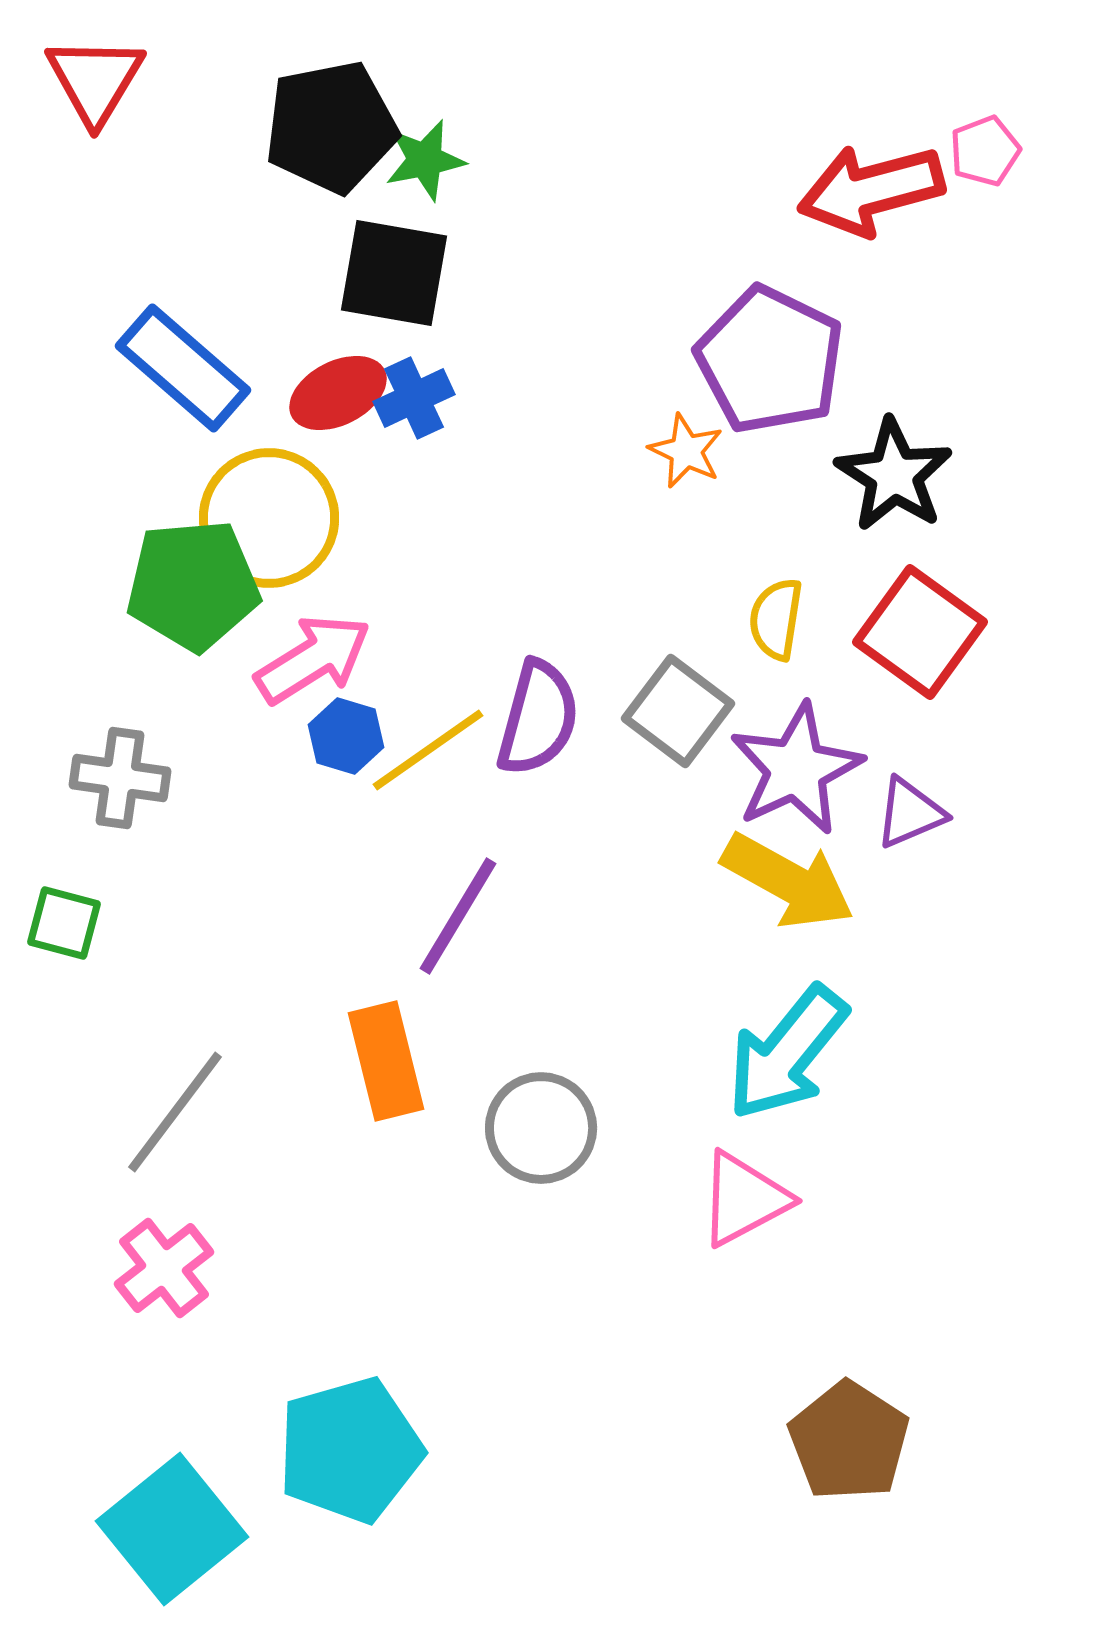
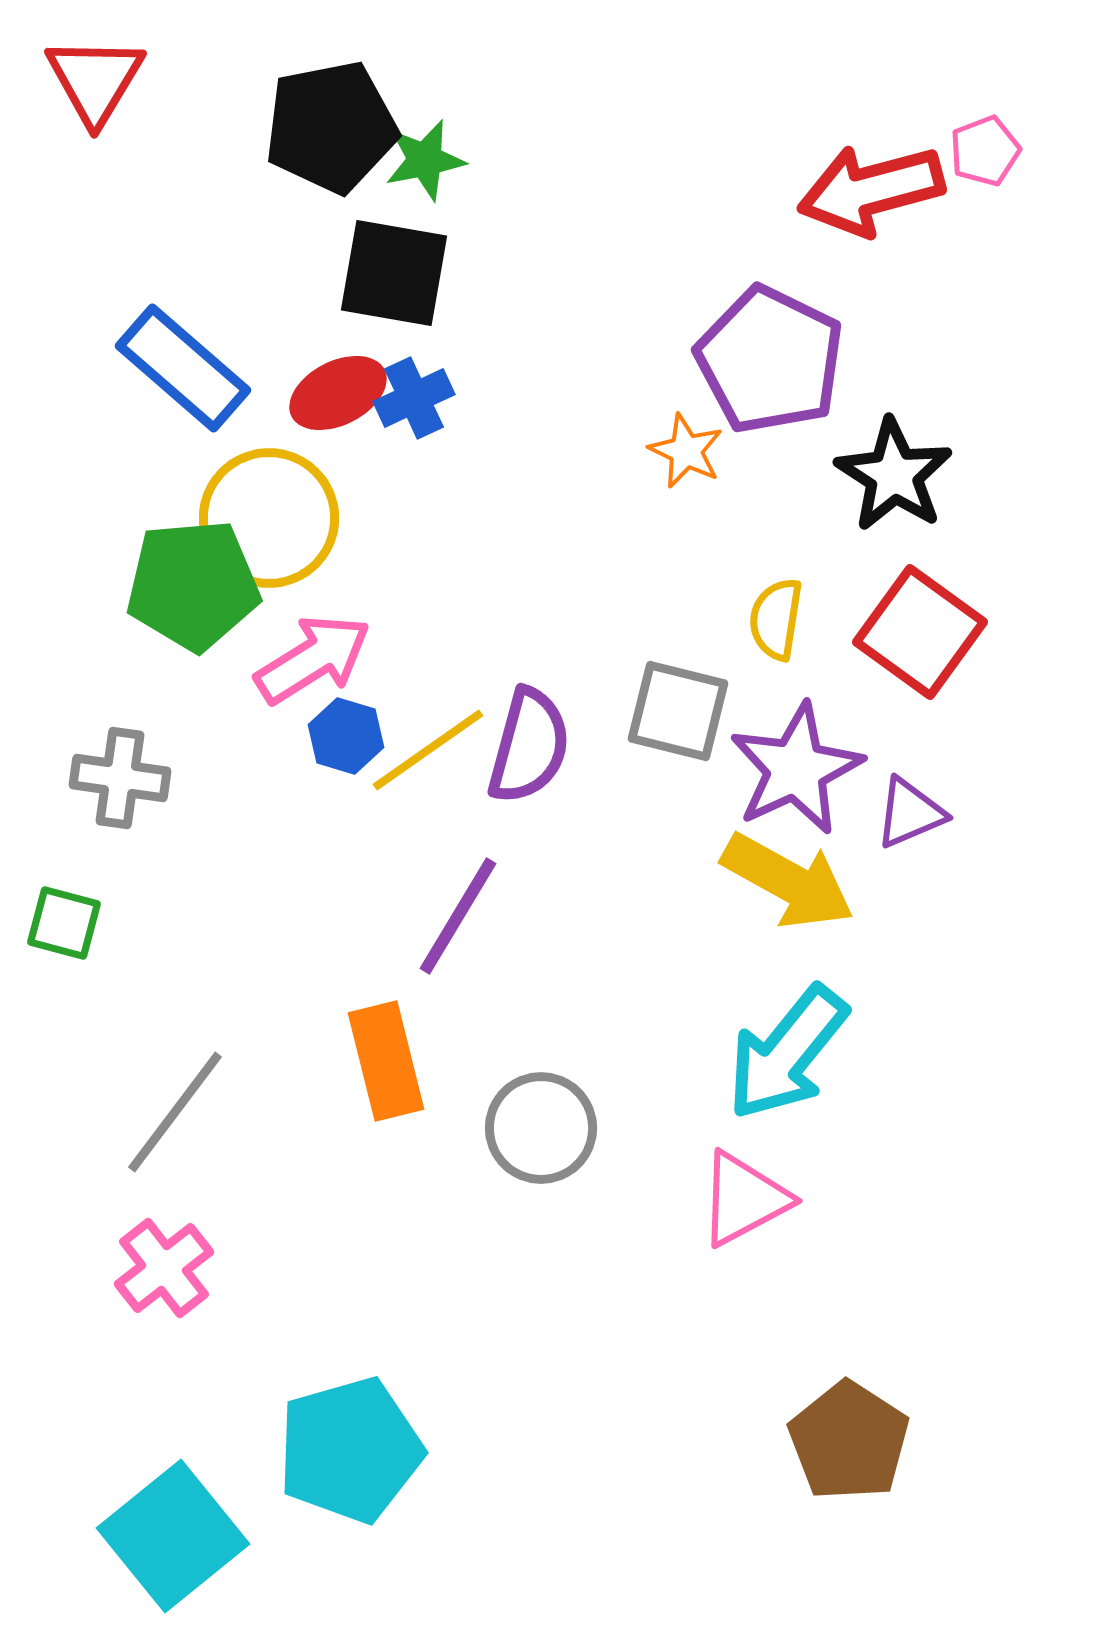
gray square: rotated 23 degrees counterclockwise
purple semicircle: moved 9 px left, 28 px down
cyan square: moved 1 px right, 7 px down
